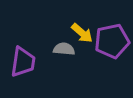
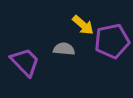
yellow arrow: moved 1 px right, 8 px up
purple trapezoid: moved 2 px right; rotated 52 degrees counterclockwise
